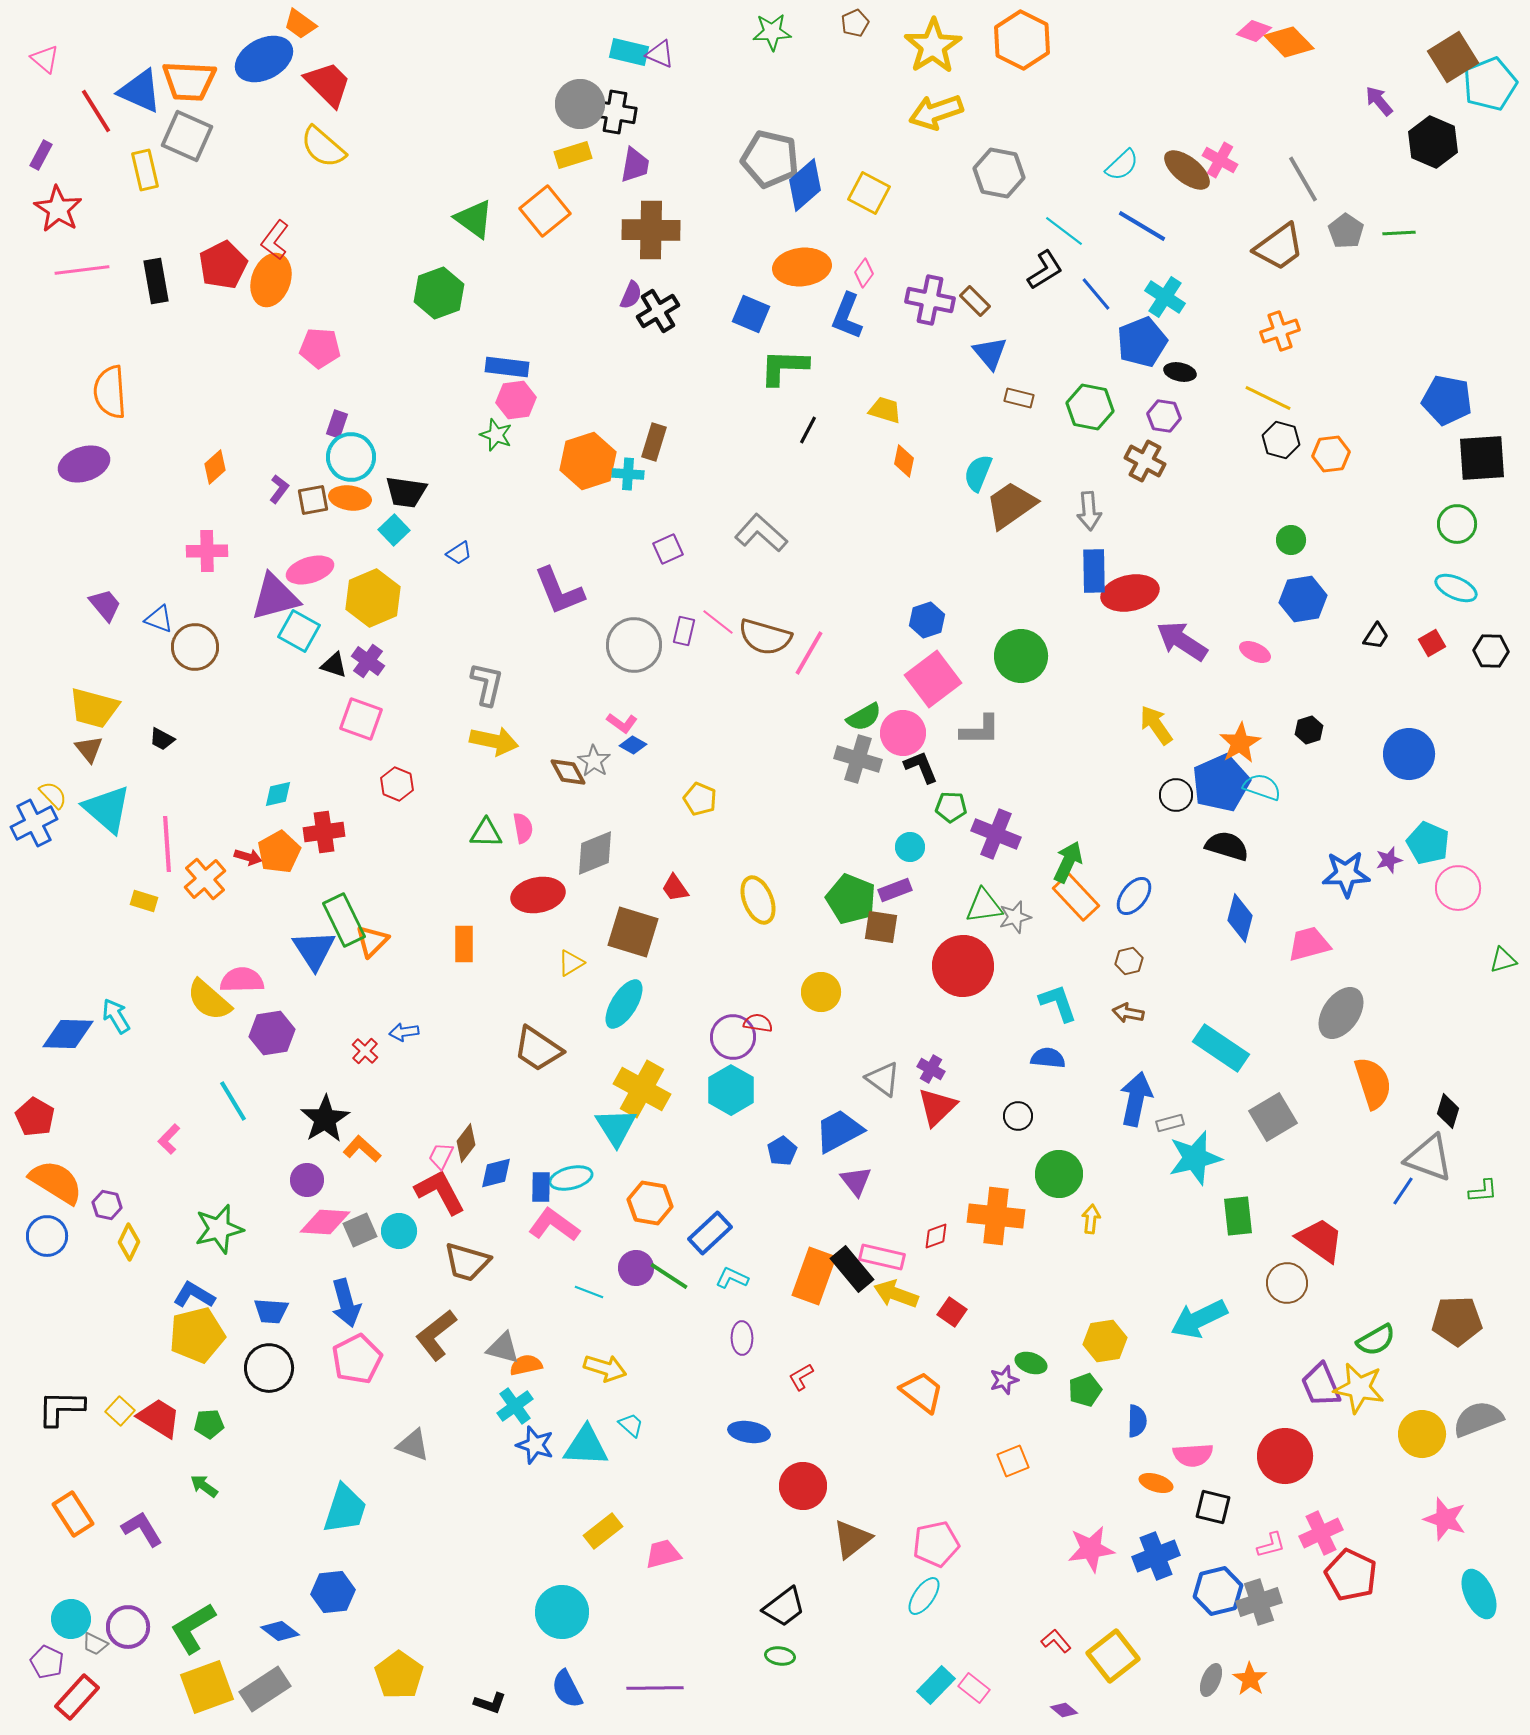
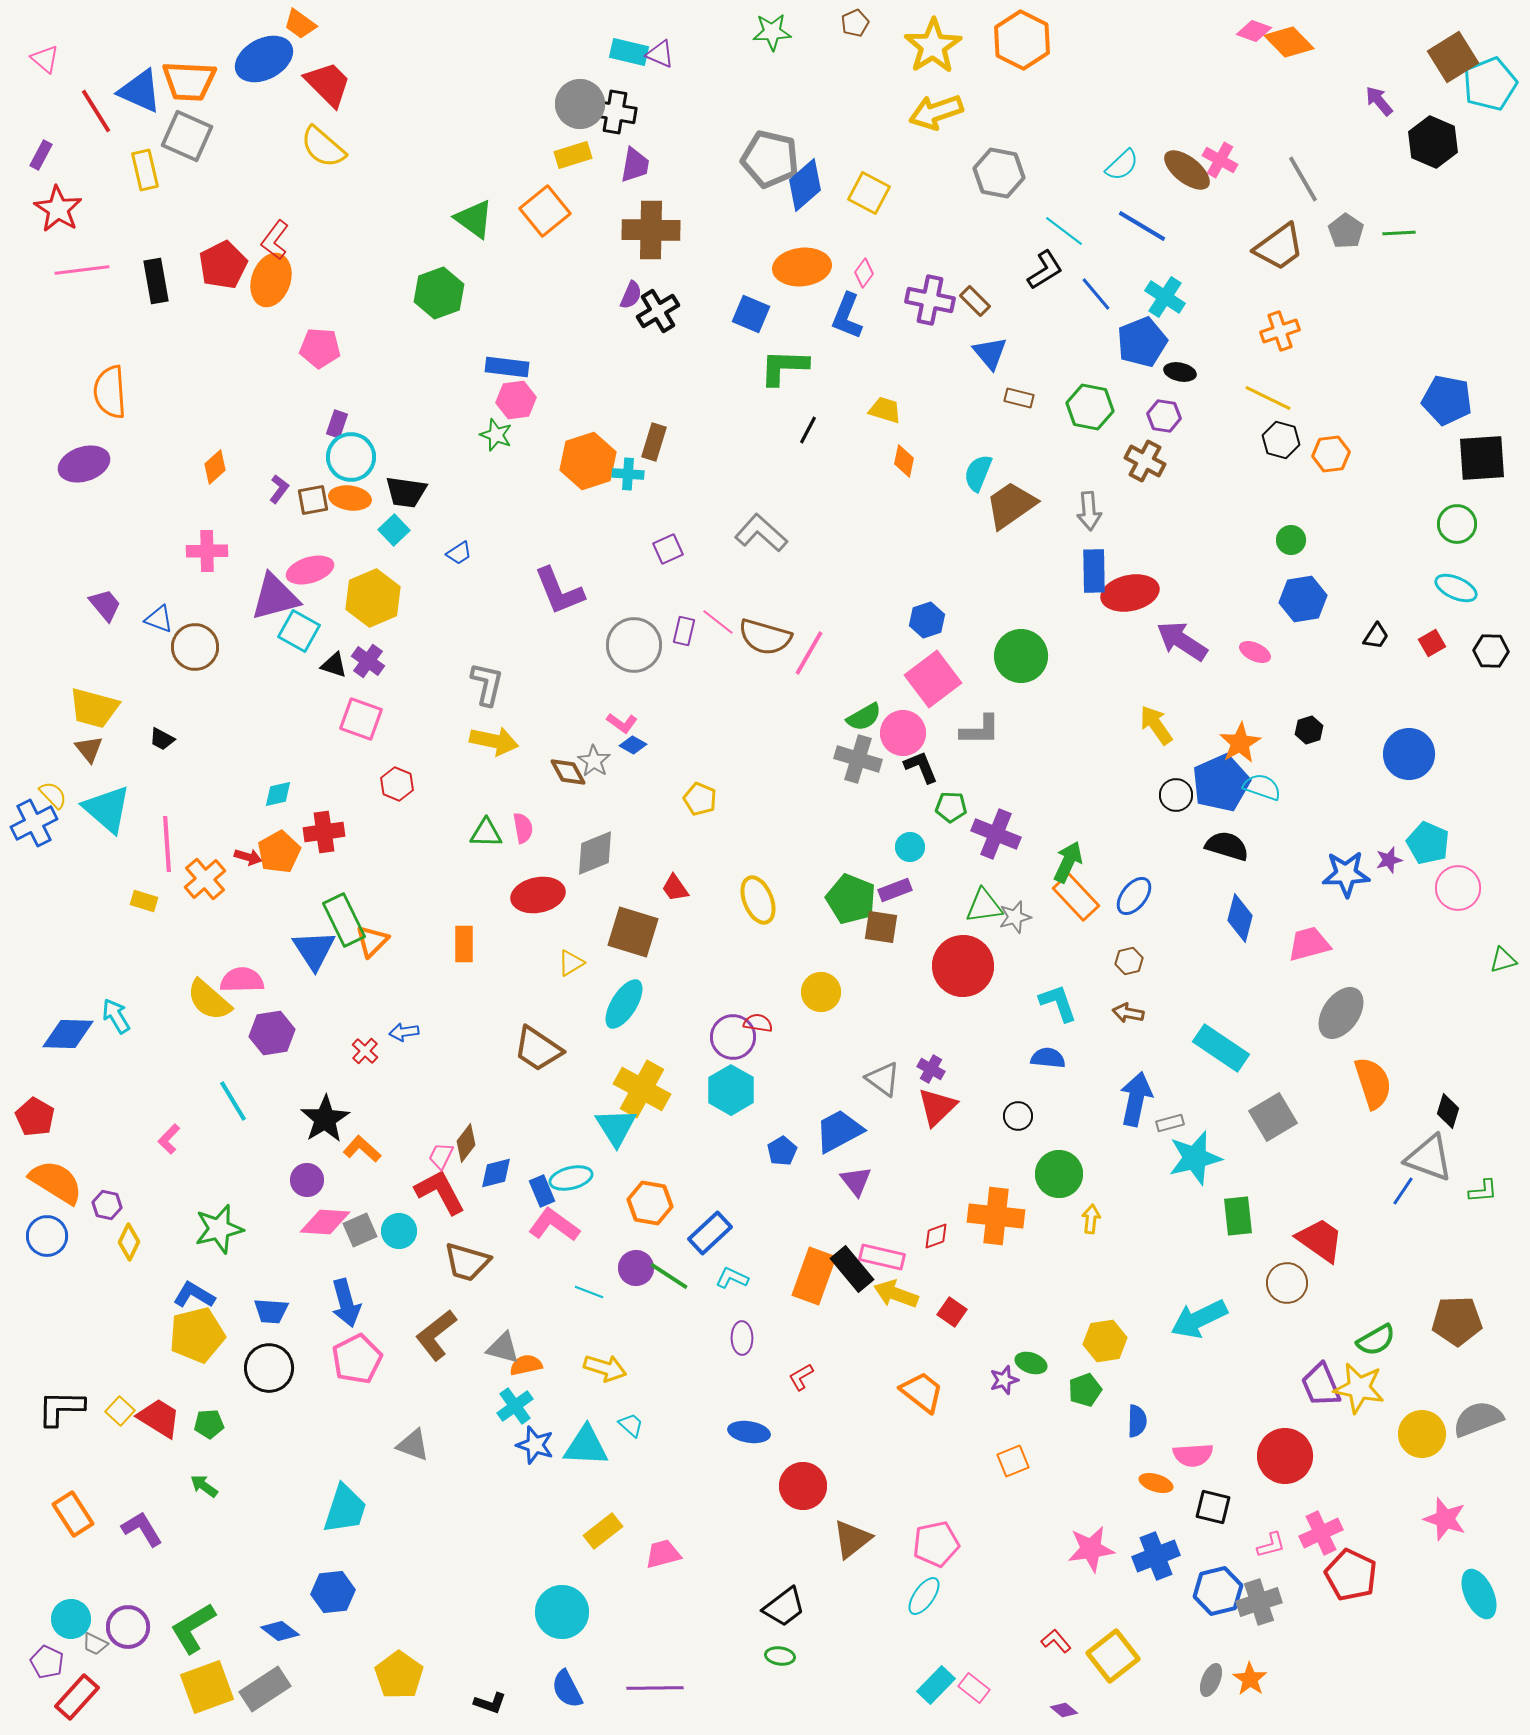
blue rectangle at (541, 1187): moved 1 px right, 4 px down; rotated 24 degrees counterclockwise
